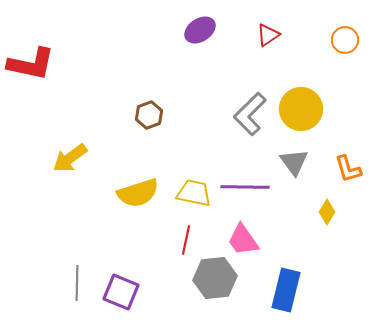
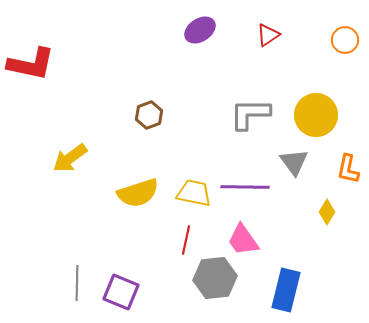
yellow circle: moved 15 px right, 6 px down
gray L-shape: rotated 45 degrees clockwise
orange L-shape: rotated 28 degrees clockwise
